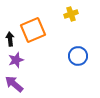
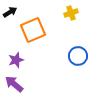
yellow cross: moved 1 px up
black arrow: moved 27 px up; rotated 64 degrees clockwise
